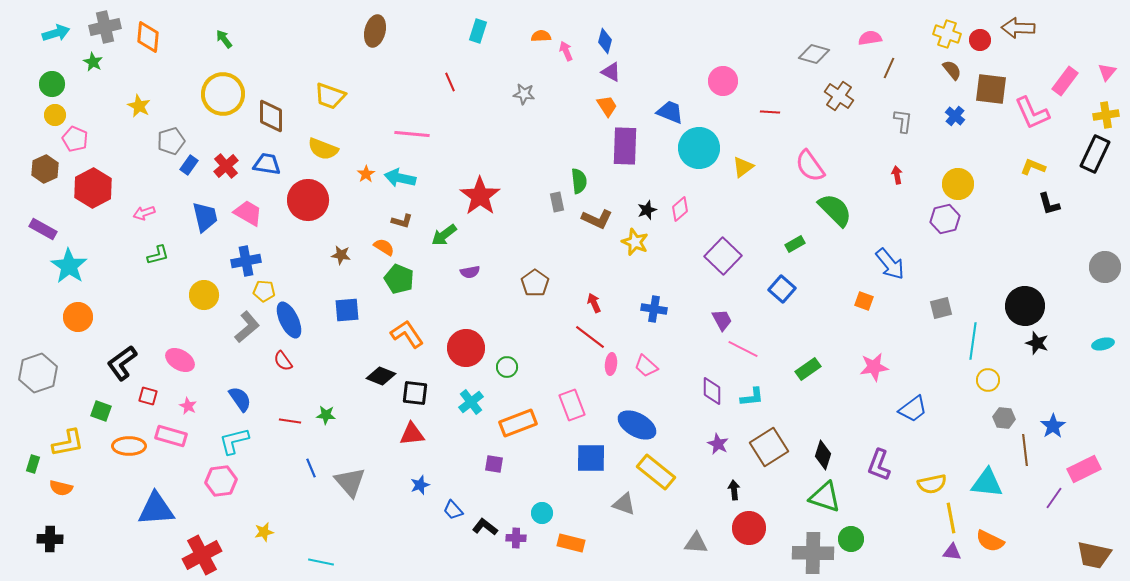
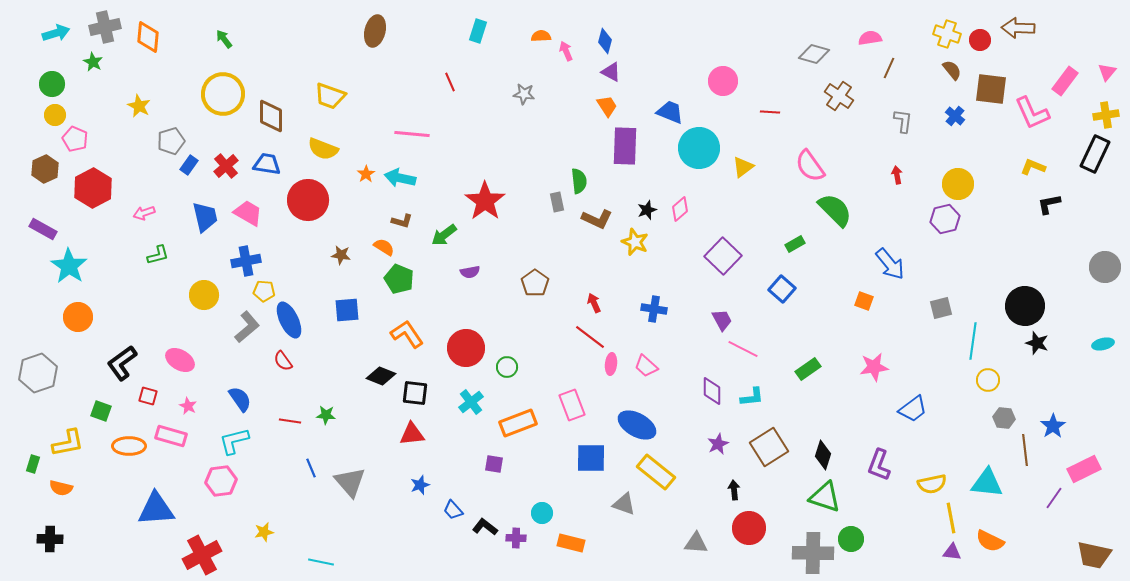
red star at (480, 196): moved 5 px right, 5 px down
black L-shape at (1049, 204): rotated 95 degrees clockwise
purple star at (718, 444): rotated 20 degrees clockwise
